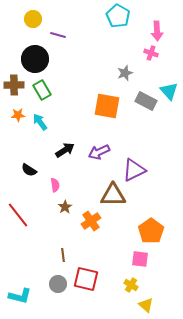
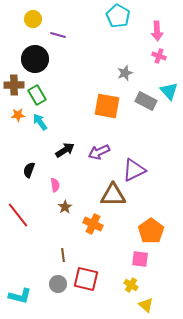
pink cross: moved 8 px right, 3 px down
green rectangle: moved 5 px left, 5 px down
black semicircle: rotated 77 degrees clockwise
orange cross: moved 2 px right, 3 px down; rotated 30 degrees counterclockwise
